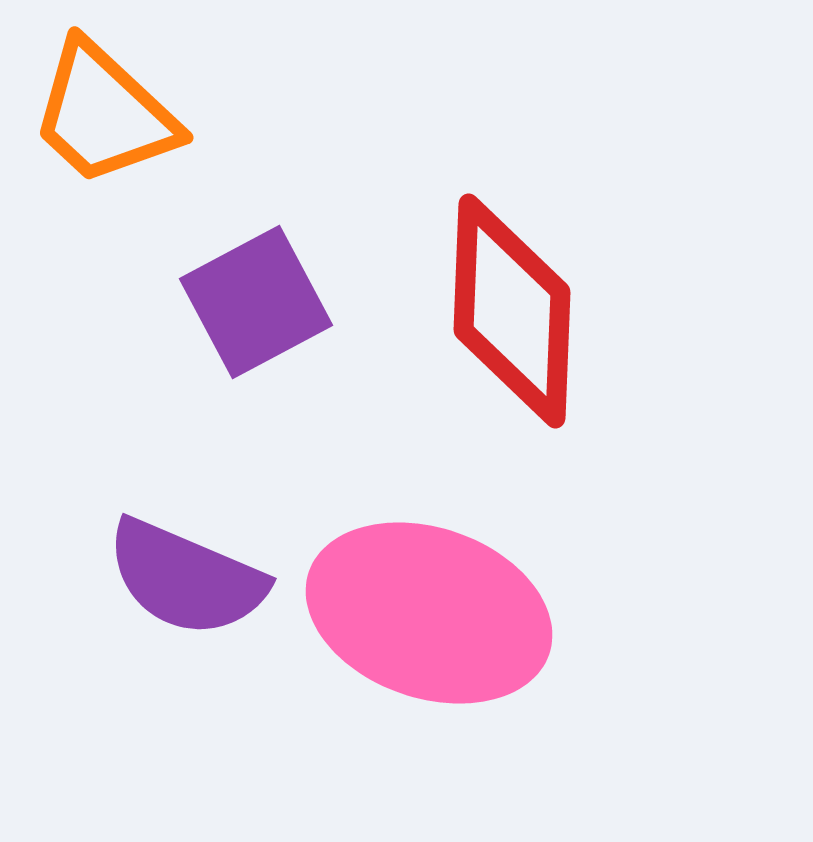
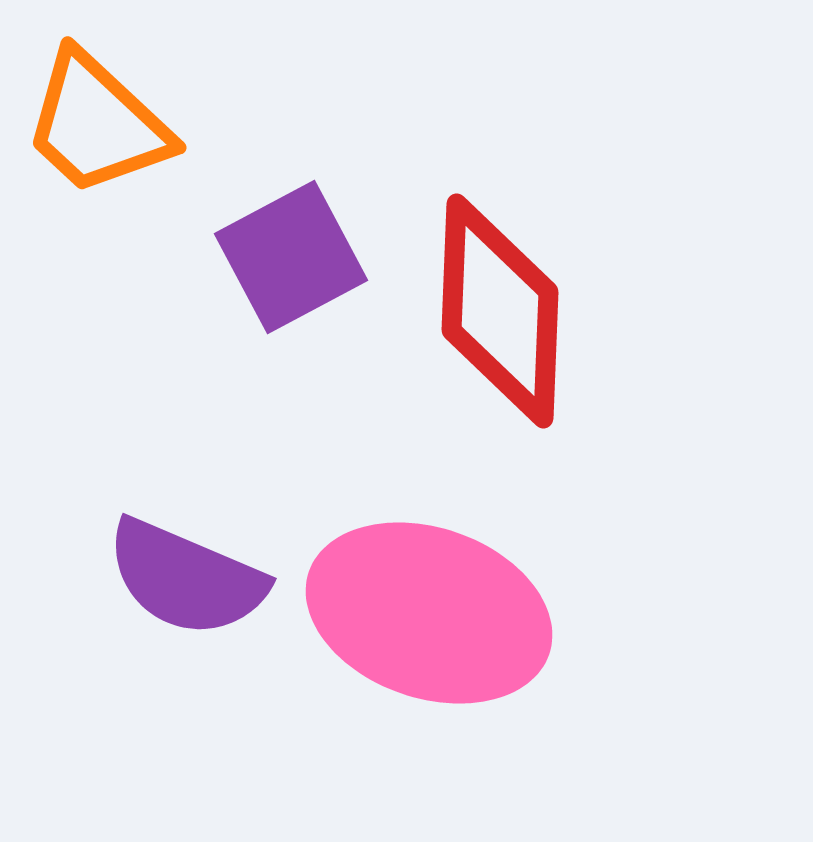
orange trapezoid: moved 7 px left, 10 px down
purple square: moved 35 px right, 45 px up
red diamond: moved 12 px left
